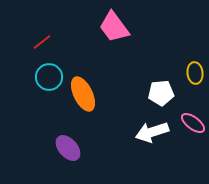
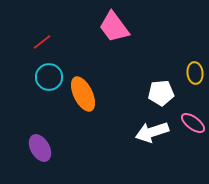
purple ellipse: moved 28 px left; rotated 12 degrees clockwise
